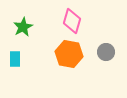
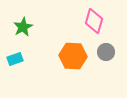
pink diamond: moved 22 px right
orange hexagon: moved 4 px right, 2 px down; rotated 8 degrees counterclockwise
cyan rectangle: rotated 70 degrees clockwise
